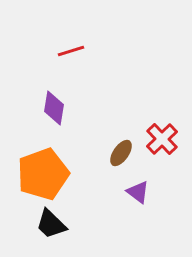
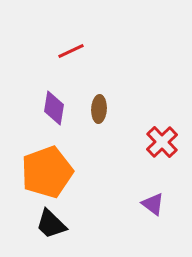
red line: rotated 8 degrees counterclockwise
red cross: moved 3 px down
brown ellipse: moved 22 px left, 44 px up; rotated 32 degrees counterclockwise
orange pentagon: moved 4 px right, 2 px up
purple triangle: moved 15 px right, 12 px down
